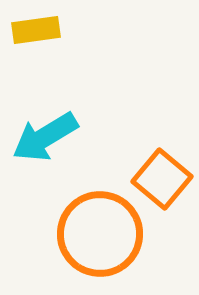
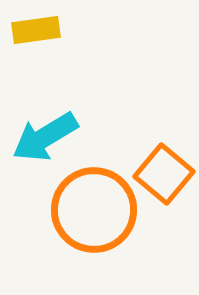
orange square: moved 2 px right, 5 px up
orange circle: moved 6 px left, 24 px up
